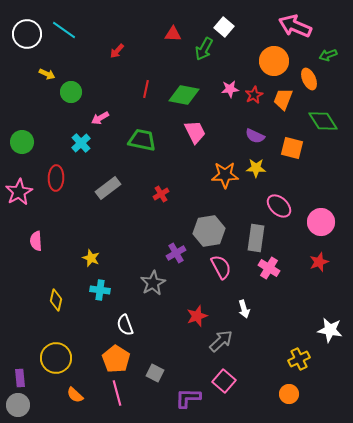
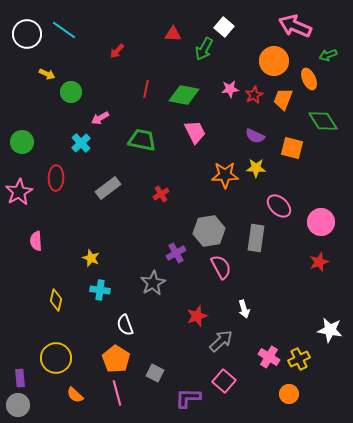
pink cross at (269, 268): moved 89 px down
